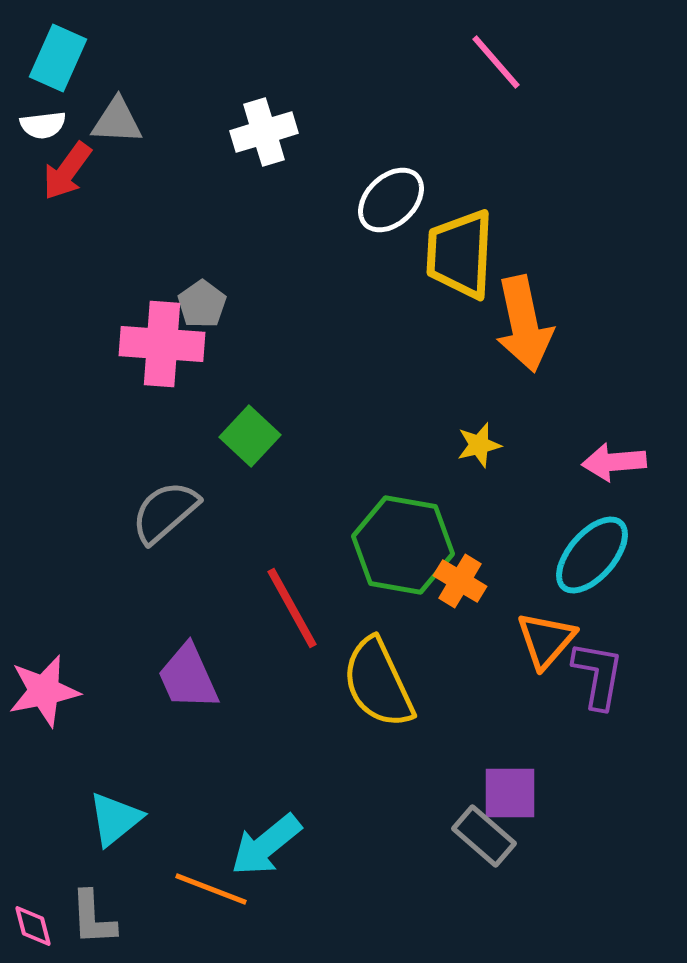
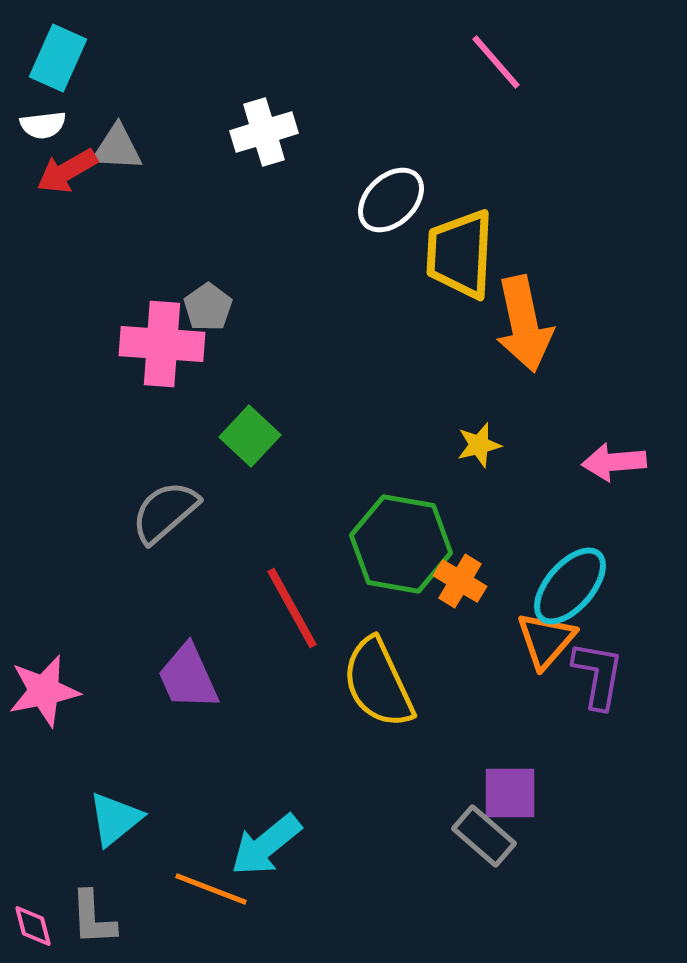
gray triangle: moved 27 px down
red arrow: rotated 24 degrees clockwise
gray pentagon: moved 6 px right, 3 px down
green hexagon: moved 2 px left, 1 px up
cyan ellipse: moved 22 px left, 31 px down
